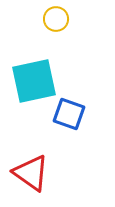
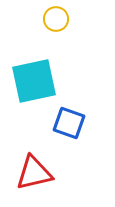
blue square: moved 9 px down
red triangle: moved 3 px right; rotated 48 degrees counterclockwise
